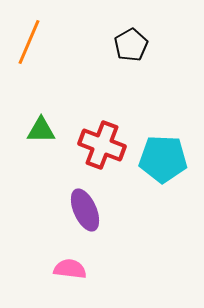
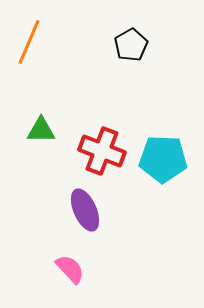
red cross: moved 6 px down
pink semicircle: rotated 40 degrees clockwise
